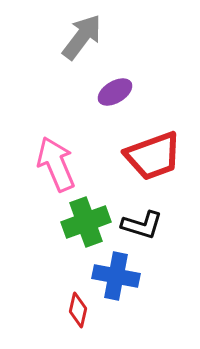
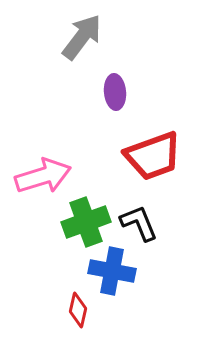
purple ellipse: rotated 64 degrees counterclockwise
pink arrow: moved 13 px left, 12 px down; rotated 96 degrees clockwise
black L-shape: moved 3 px left, 2 px up; rotated 129 degrees counterclockwise
blue cross: moved 4 px left, 5 px up
